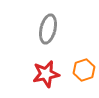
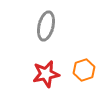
gray ellipse: moved 2 px left, 3 px up
